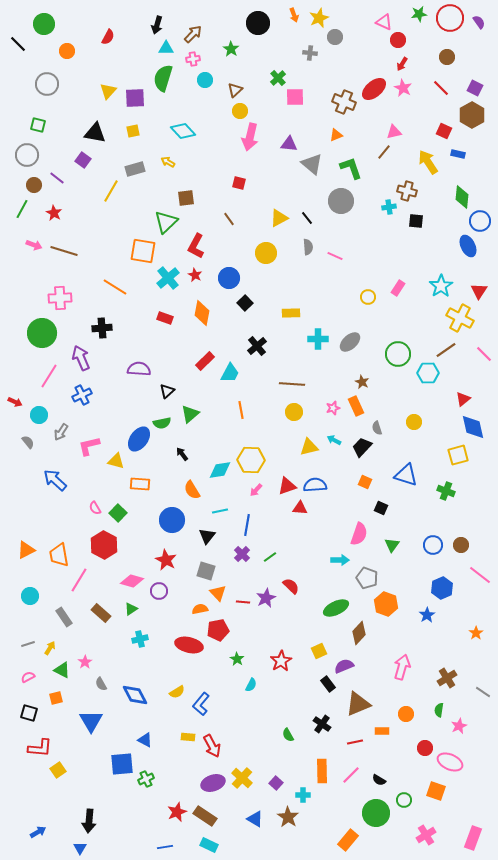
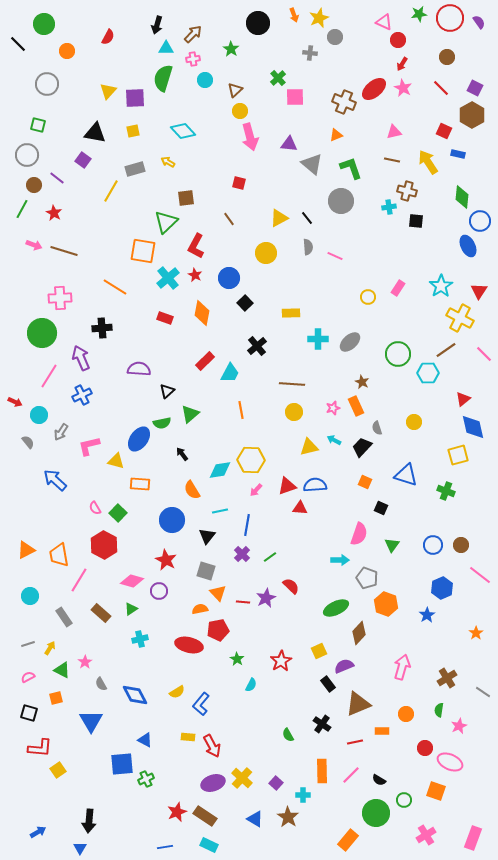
pink arrow at (250, 137): rotated 28 degrees counterclockwise
brown line at (384, 152): moved 8 px right, 8 px down; rotated 63 degrees clockwise
